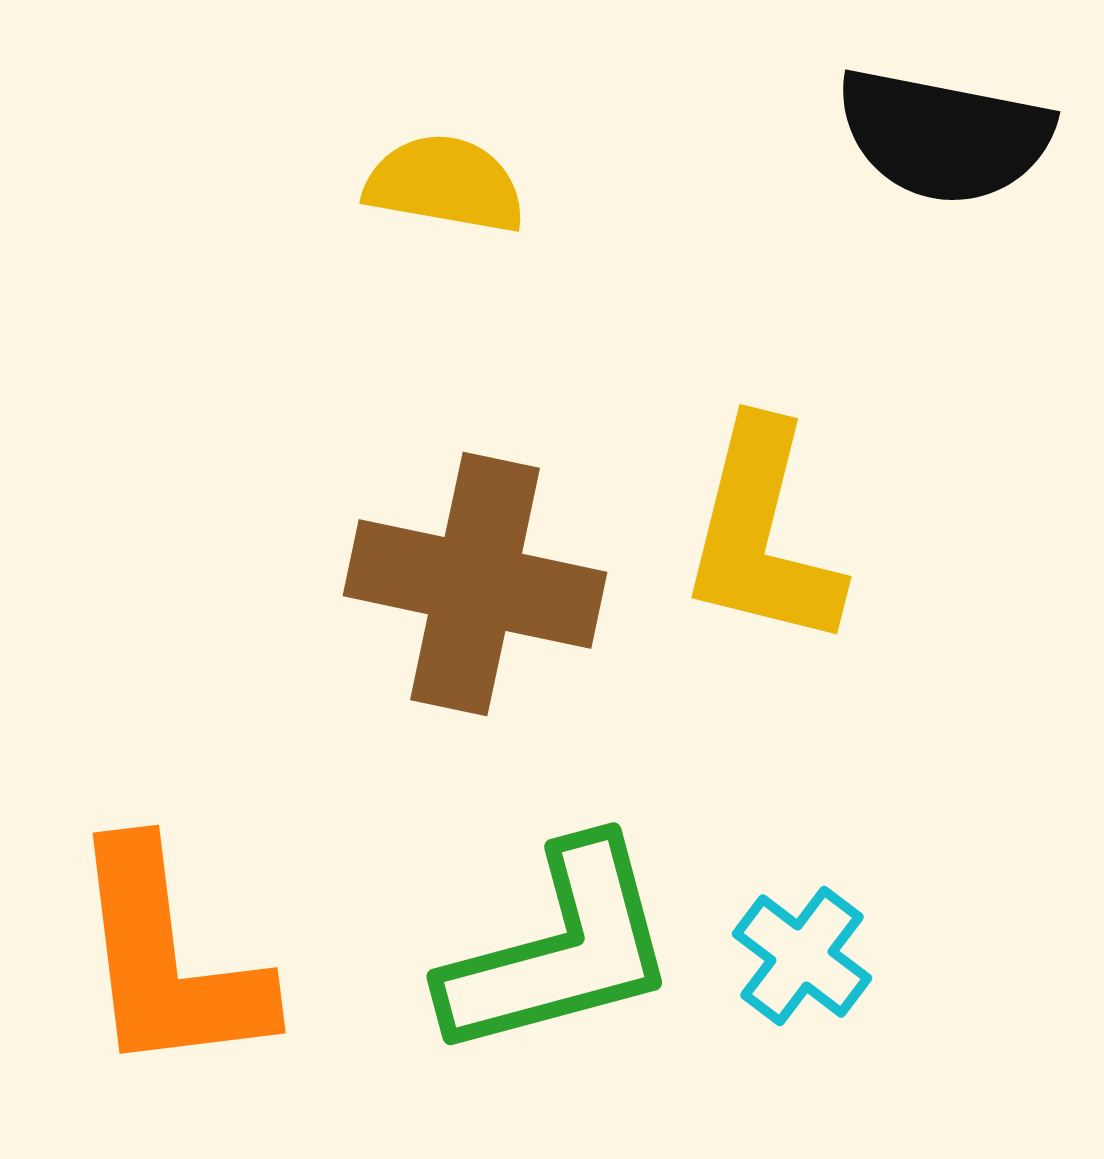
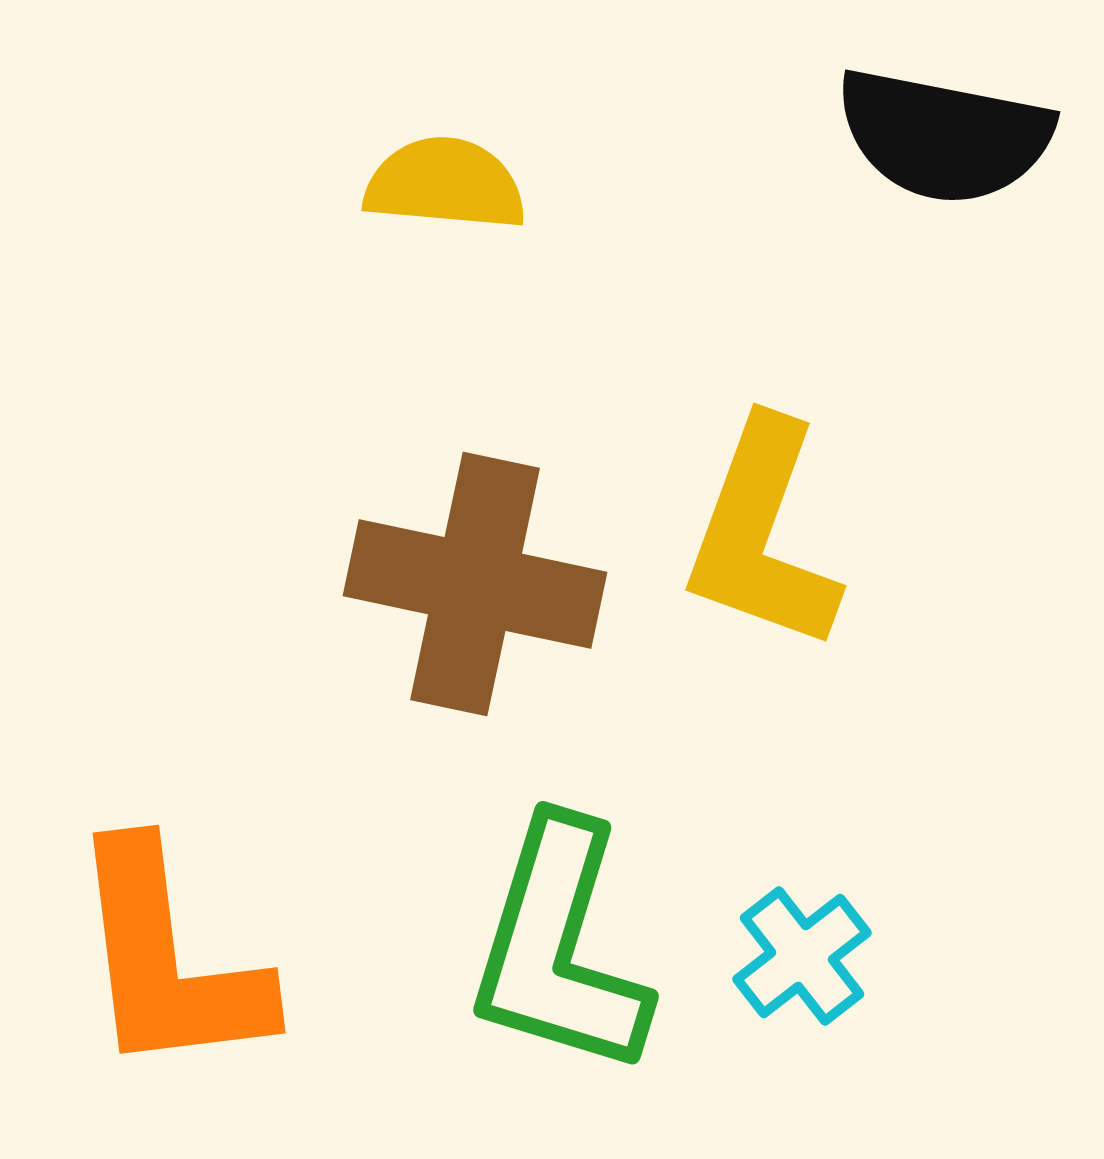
yellow semicircle: rotated 5 degrees counterclockwise
yellow L-shape: rotated 6 degrees clockwise
green L-shape: moved 1 px left, 2 px up; rotated 122 degrees clockwise
cyan cross: rotated 15 degrees clockwise
